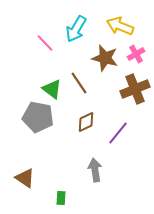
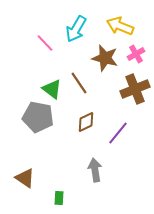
green rectangle: moved 2 px left
